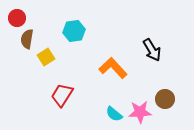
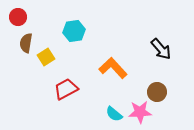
red circle: moved 1 px right, 1 px up
brown semicircle: moved 1 px left, 4 px down
black arrow: moved 9 px right, 1 px up; rotated 10 degrees counterclockwise
red trapezoid: moved 4 px right, 6 px up; rotated 30 degrees clockwise
brown circle: moved 8 px left, 7 px up
